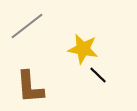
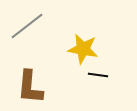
black line: rotated 36 degrees counterclockwise
brown L-shape: rotated 9 degrees clockwise
